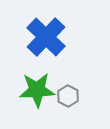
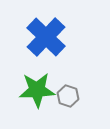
gray hexagon: rotated 10 degrees counterclockwise
